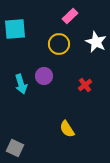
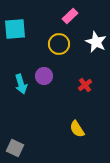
yellow semicircle: moved 10 px right
